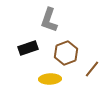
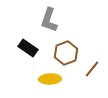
black rectangle: rotated 54 degrees clockwise
